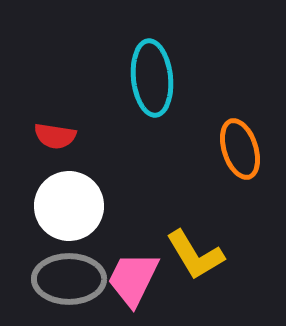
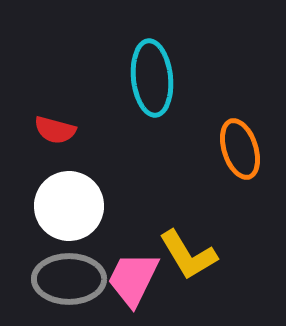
red semicircle: moved 6 px up; rotated 6 degrees clockwise
yellow L-shape: moved 7 px left
